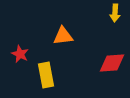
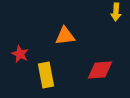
yellow arrow: moved 1 px right, 1 px up
orange triangle: moved 2 px right
red diamond: moved 12 px left, 7 px down
